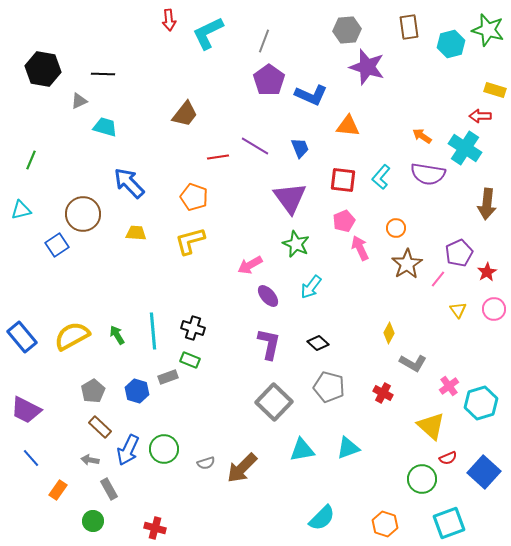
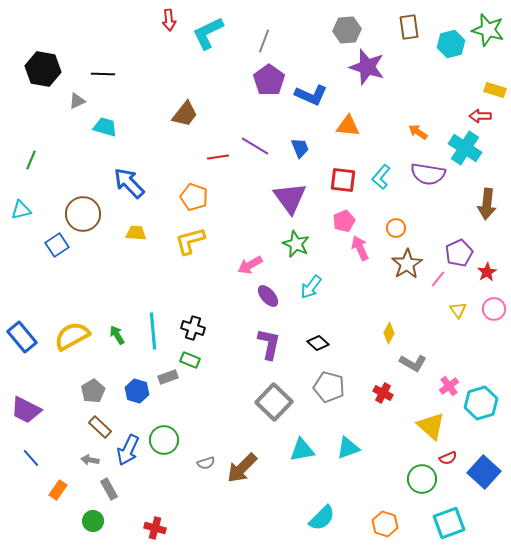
gray triangle at (79, 101): moved 2 px left
orange arrow at (422, 136): moved 4 px left, 4 px up
green circle at (164, 449): moved 9 px up
